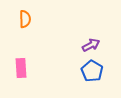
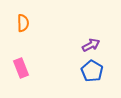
orange semicircle: moved 2 px left, 4 px down
pink rectangle: rotated 18 degrees counterclockwise
